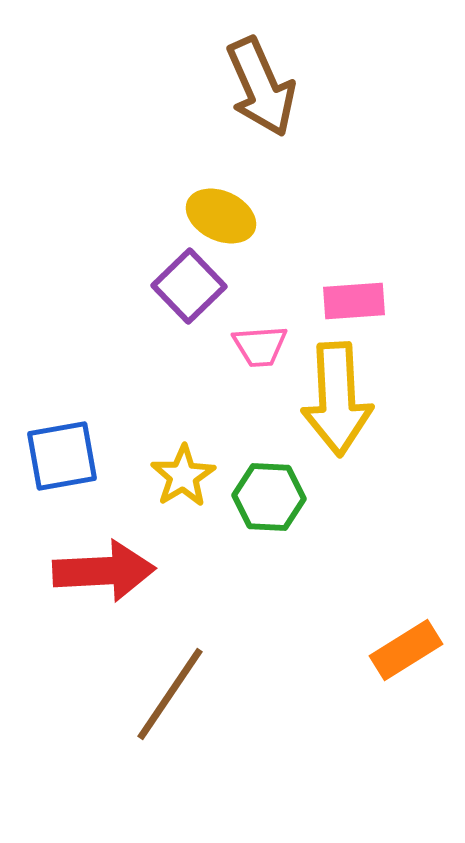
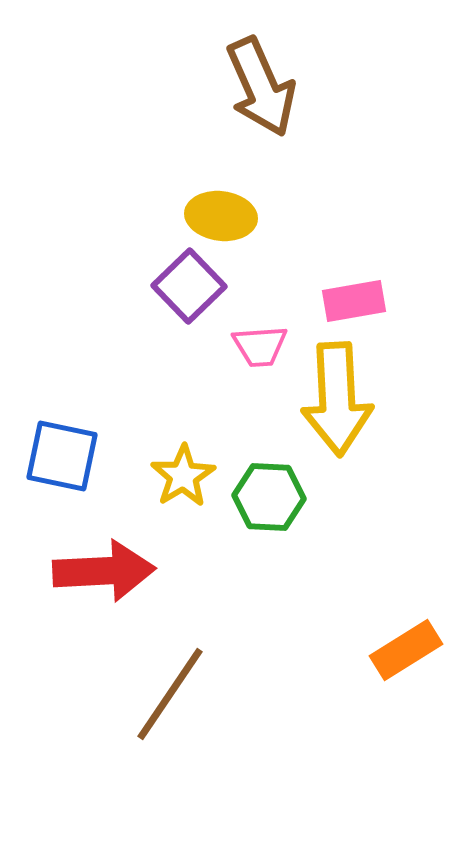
yellow ellipse: rotated 18 degrees counterclockwise
pink rectangle: rotated 6 degrees counterclockwise
blue square: rotated 22 degrees clockwise
